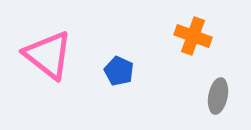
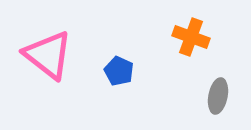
orange cross: moved 2 px left, 1 px down
